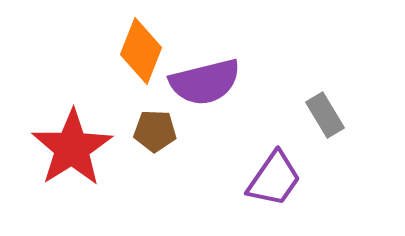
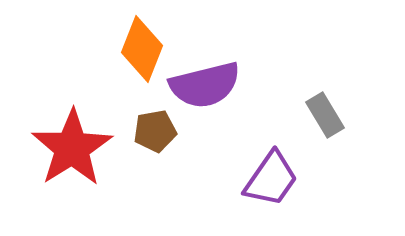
orange diamond: moved 1 px right, 2 px up
purple semicircle: moved 3 px down
brown pentagon: rotated 12 degrees counterclockwise
purple trapezoid: moved 3 px left
